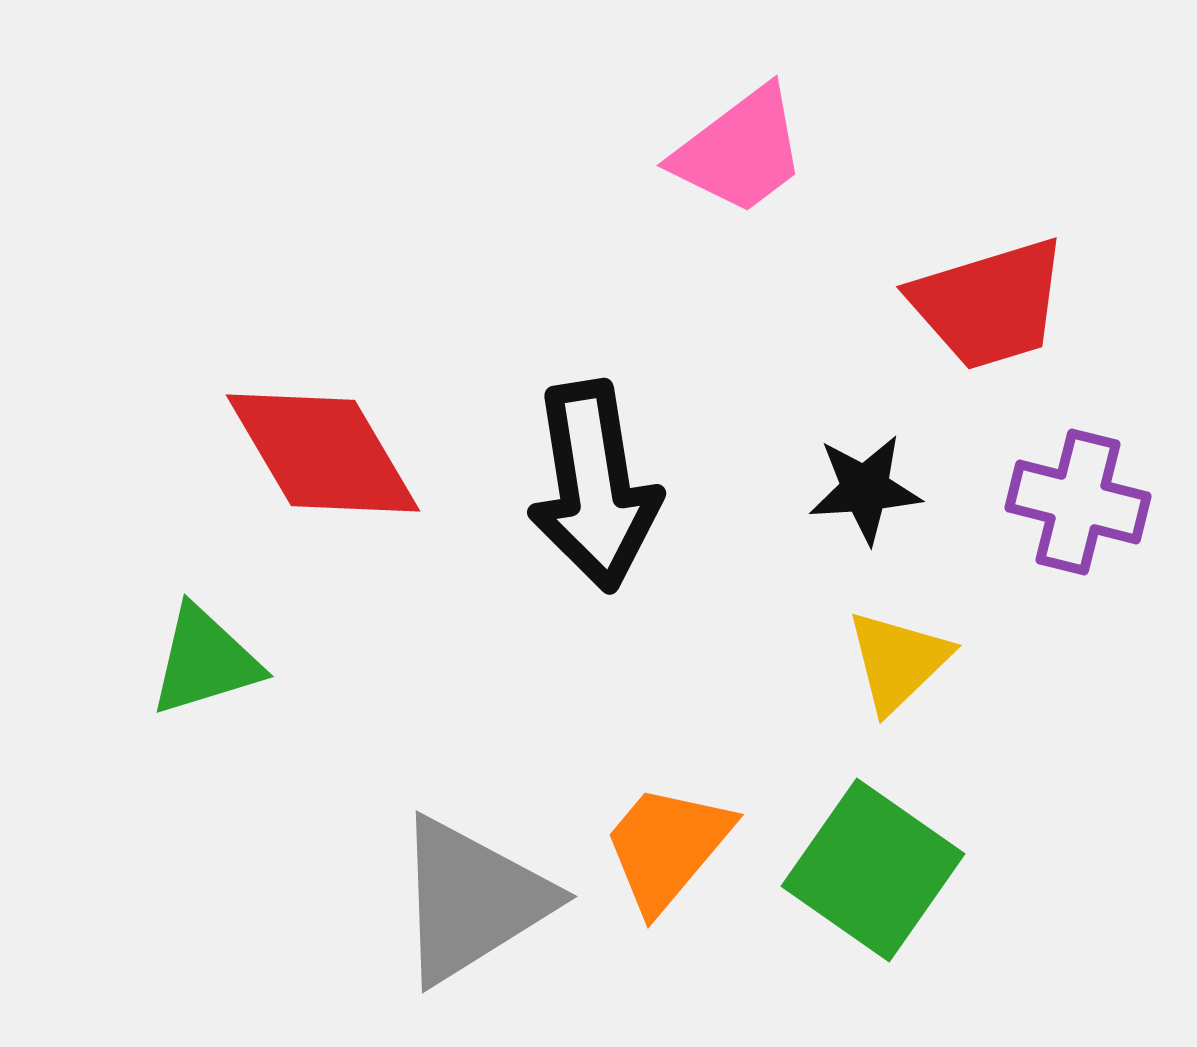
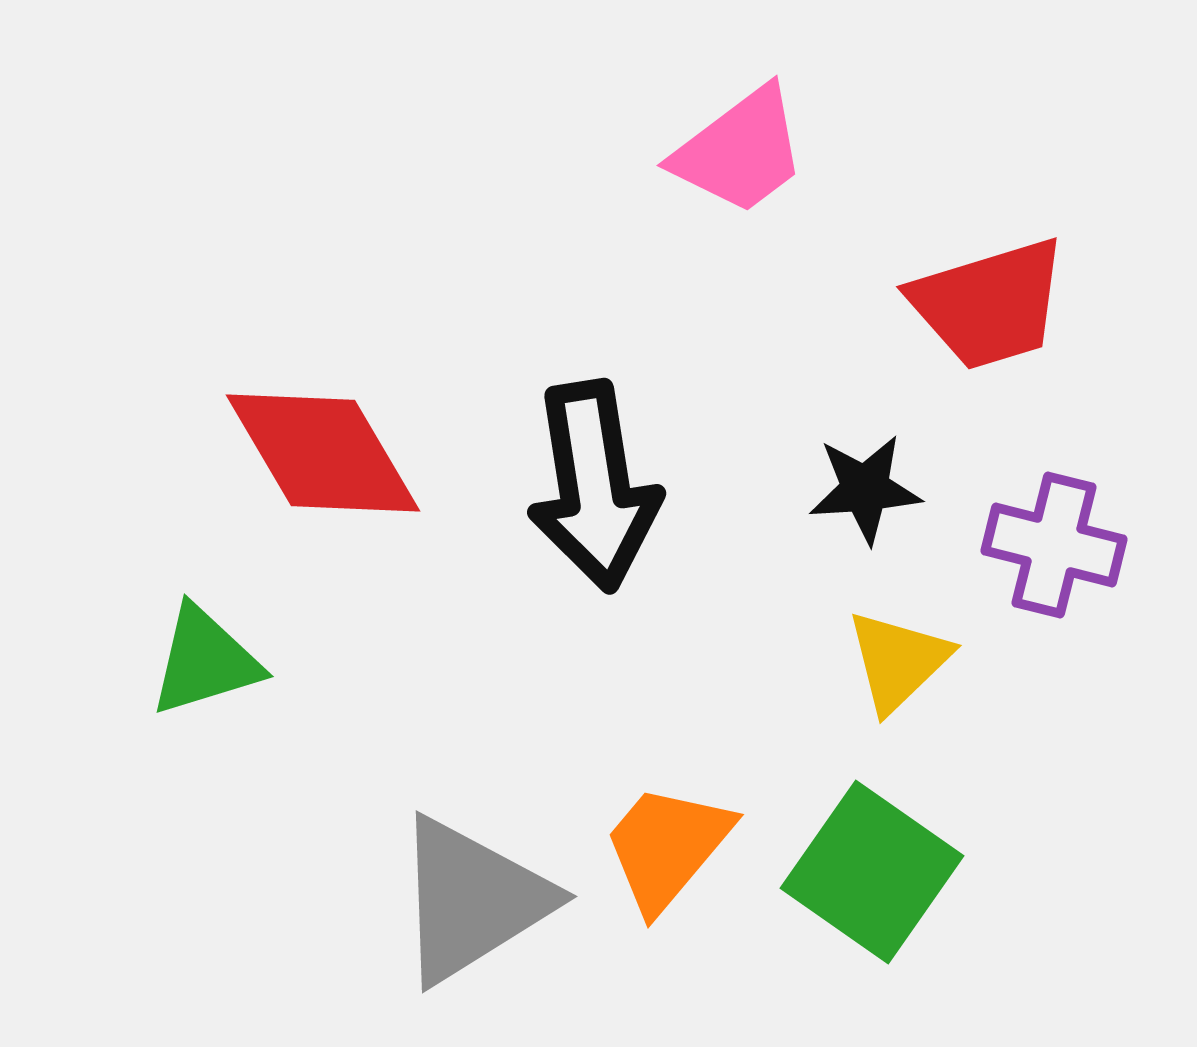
purple cross: moved 24 px left, 43 px down
green square: moved 1 px left, 2 px down
